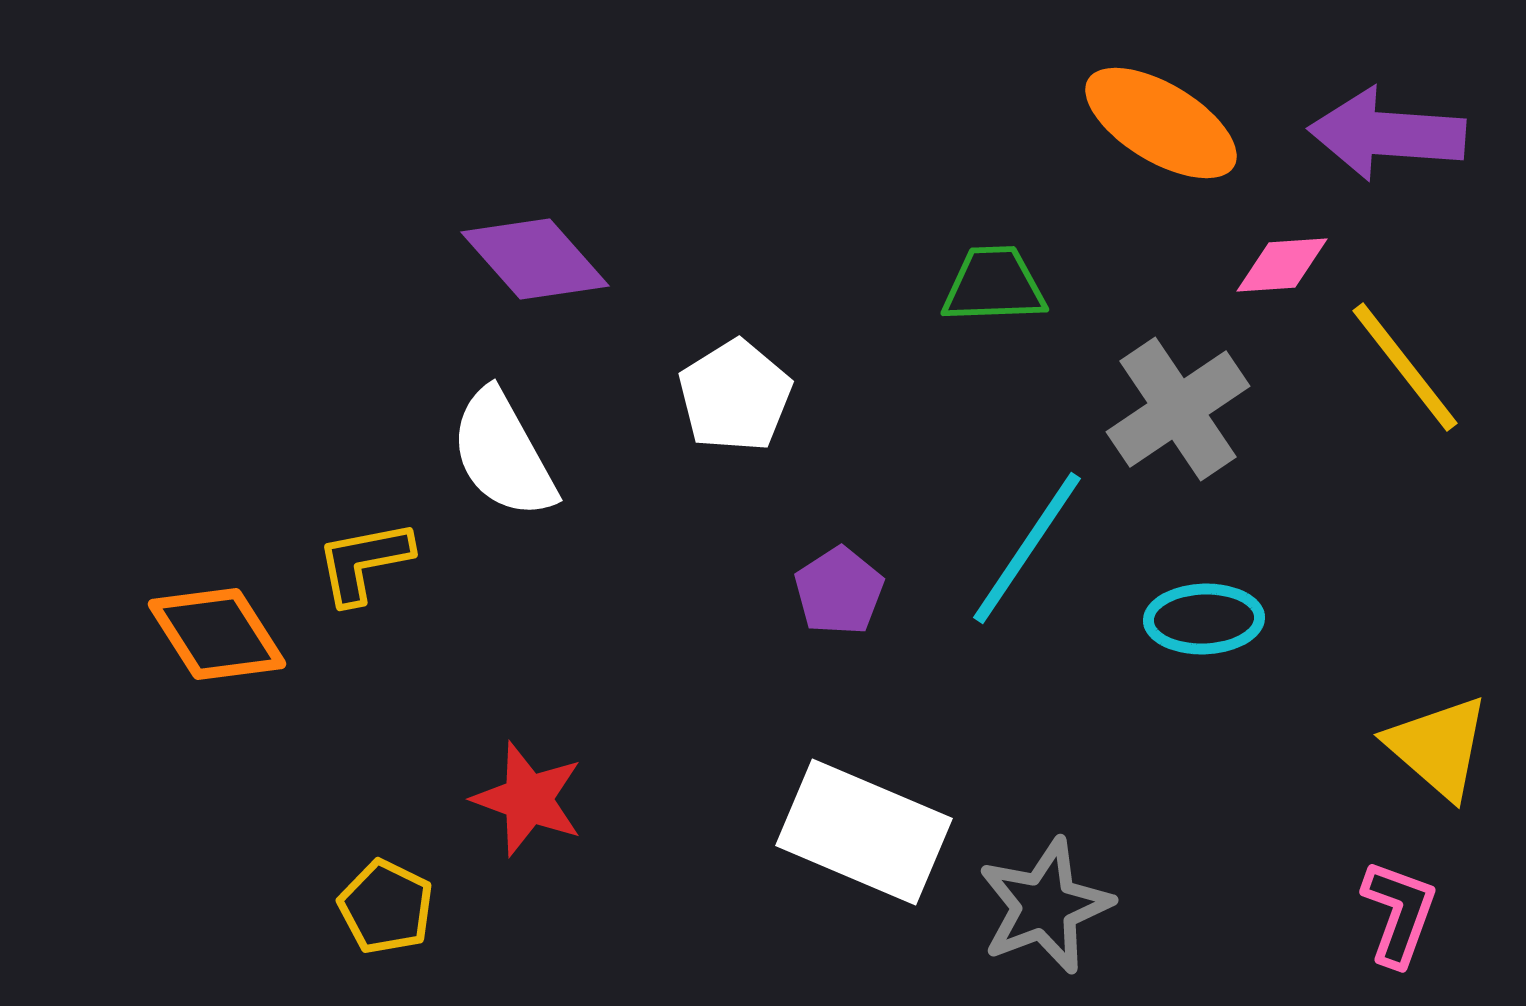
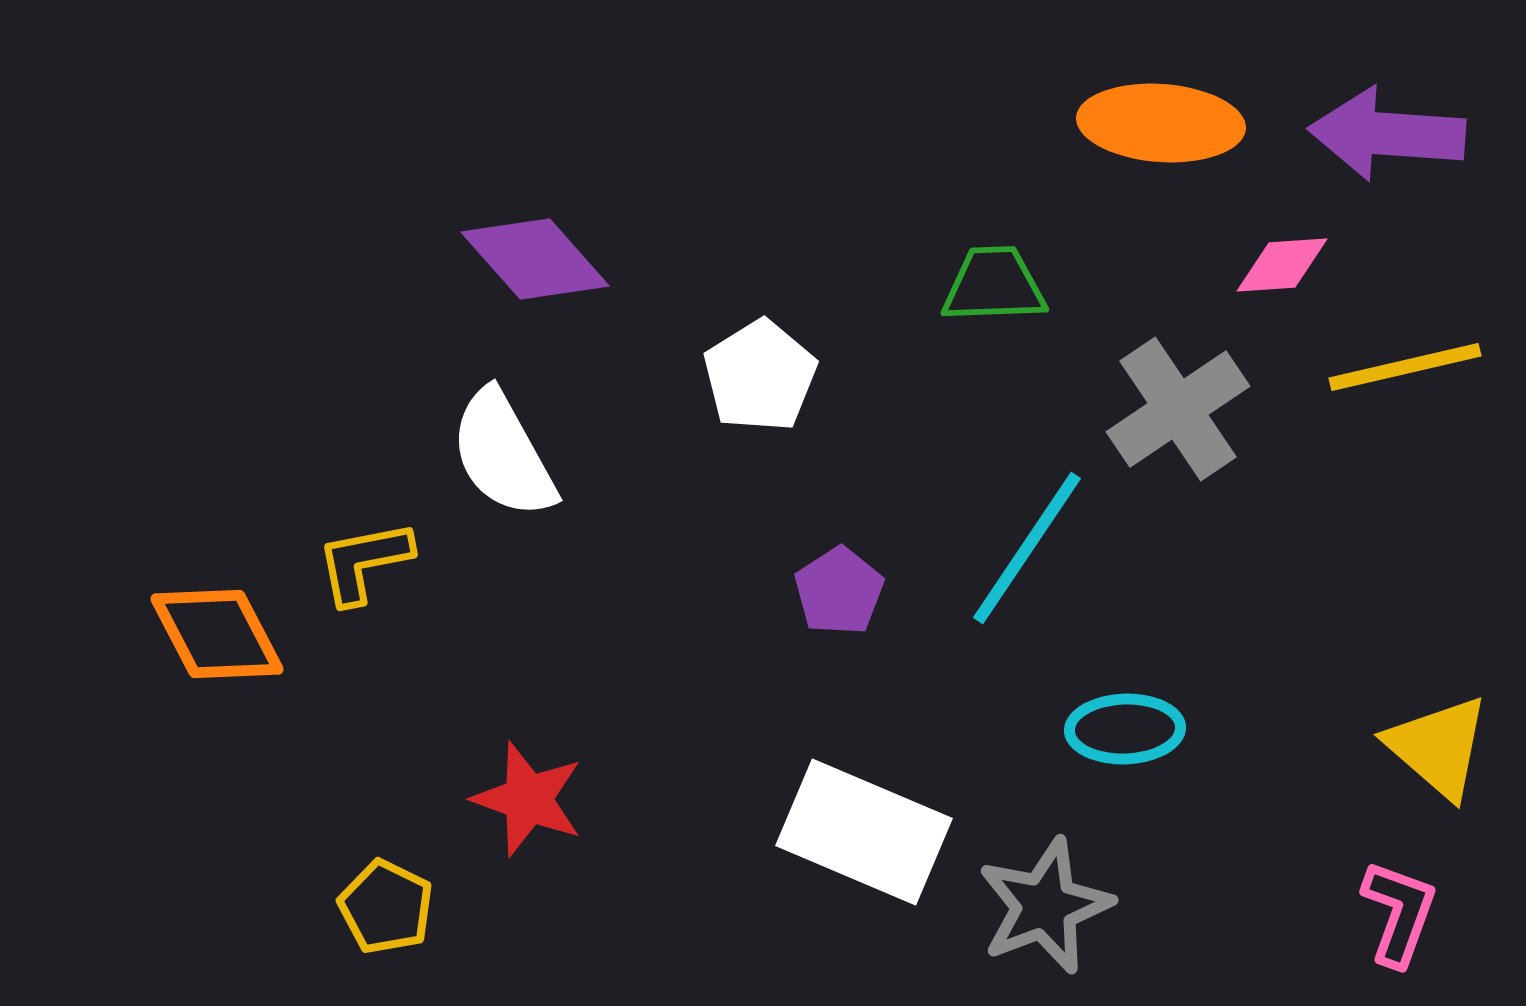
orange ellipse: rotated 27 degrees counterclockwise
yellow line: rotated 65 degrees counterclockwise
white pentagon: moved 25 px right, 20 px up
cyan ellipse: moved 79 px left, 110 px down
orange diamond: rotated 5 degrees clockwise
